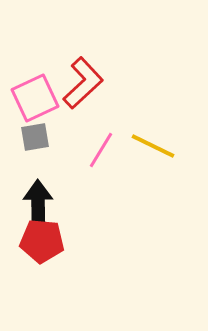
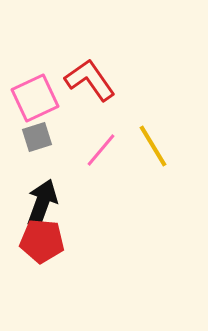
red L-shape: moved 7 px right, 3 px up; rotated 82 degrees counterclockwise
gray square: moved 2 px right; rotated 8 degrees counterclockwise
yellow line: rotated 33 degrees clockwise
pink line: rotated 9 degrees clockwise
black arrow: moved 4 px right, 1 px up; rotated 21 degrees clockwise
